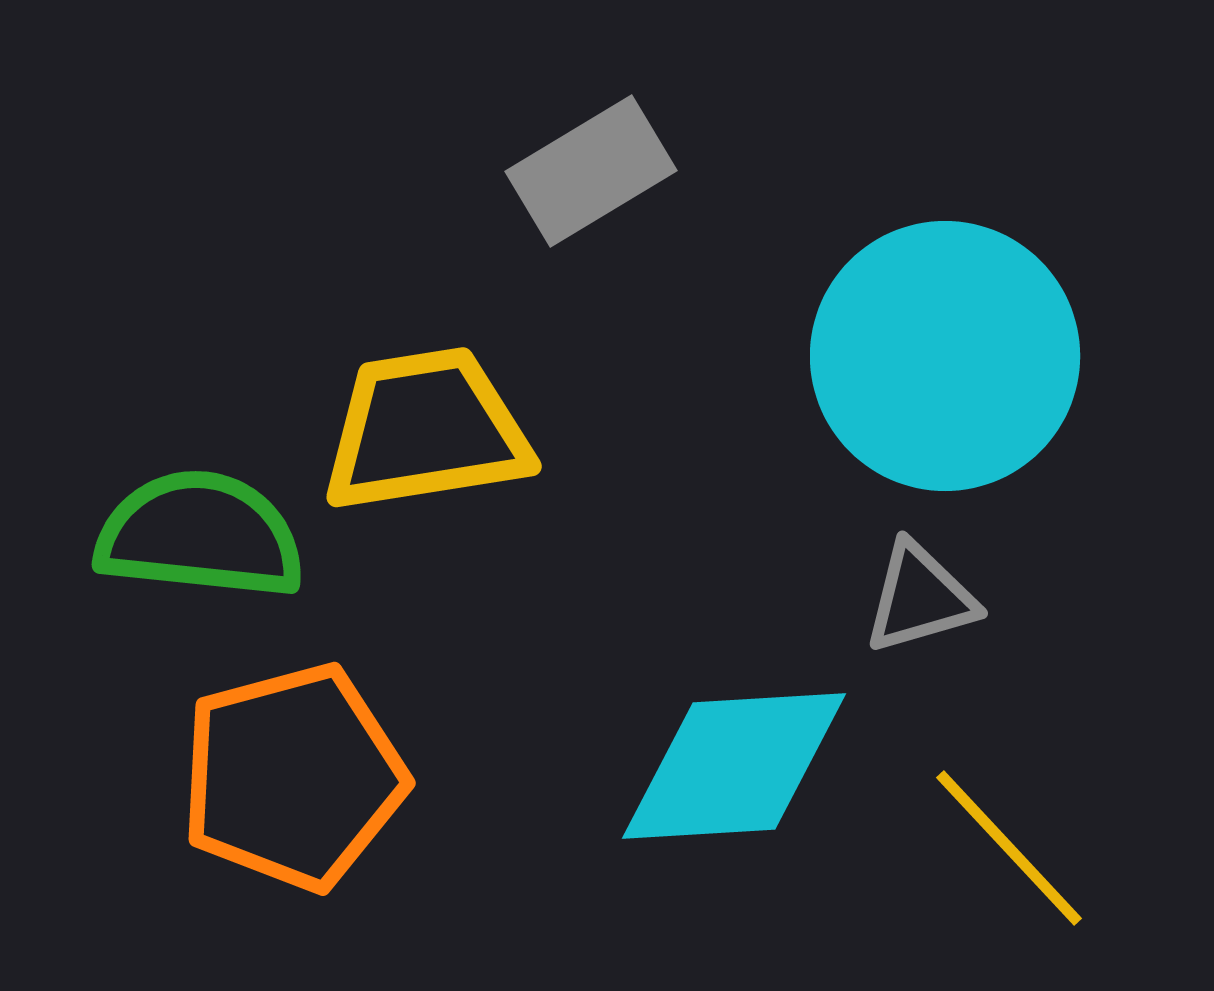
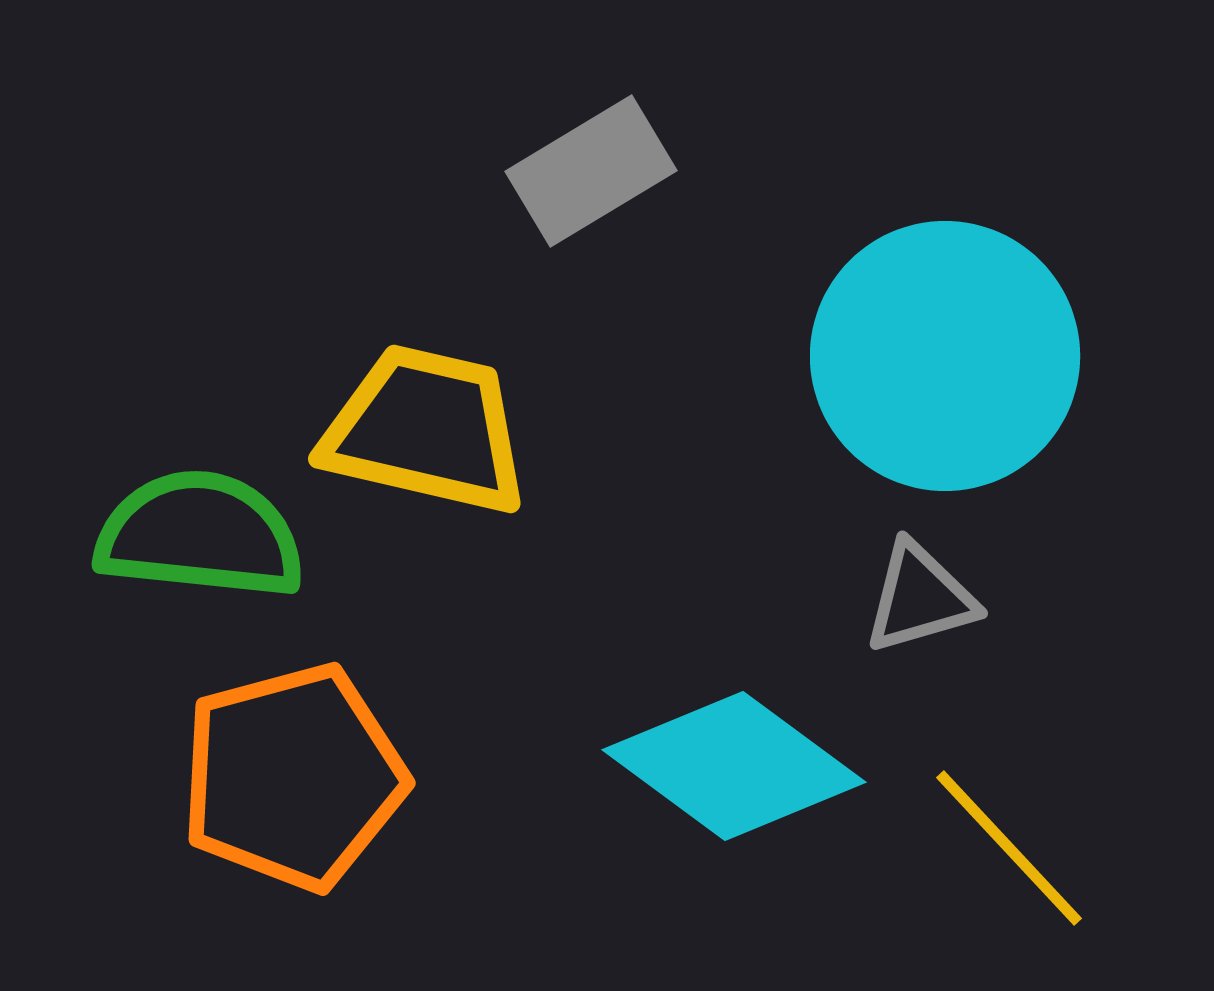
yellow trapezoid: rotated 22 degrees clockwise
cyan diamond: rotated 40 degrees clockwise
